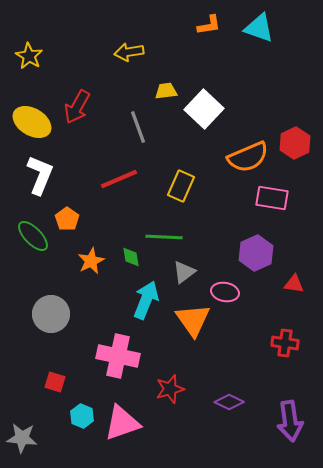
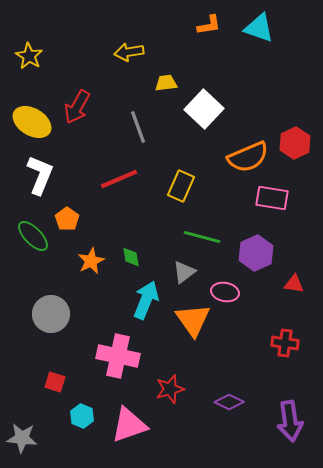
yellow trapezoid: moved 8 px up
green line: moved 38 px right; rotated 12 degrees clockwise
pink triangle: moved 7 px right, 2 px down
